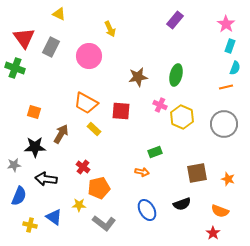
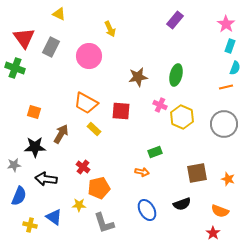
gray L-shape: rotated 35 degrees clockwise
